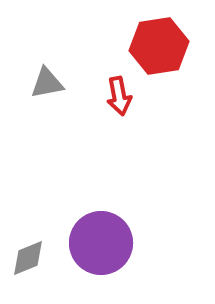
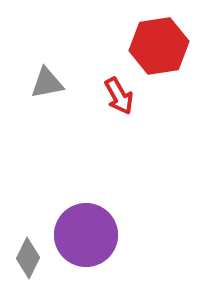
red arrow: rotated 18 degrees counterclockwise
purple circle: moved 15 px left, 8 px up
gray diamond: rotated 42 degrees counterclockwise
